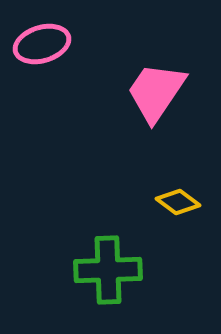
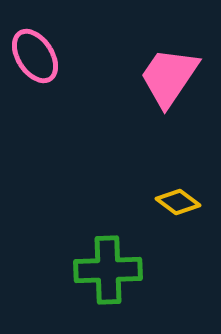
pink ellipse: moved 7 px left, 12 px down; rotated 74 degrees clockwise
pink trapezoid: moved 13 px right, 15 px up
